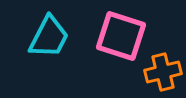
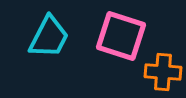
orange cross: rotated 18 degrees clockwise
